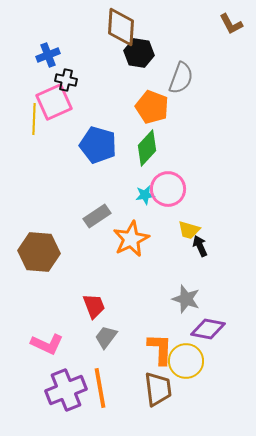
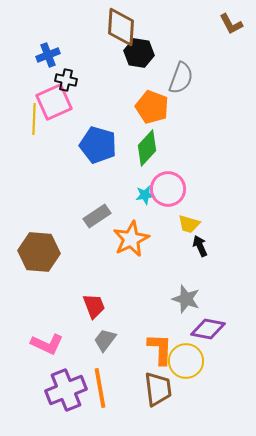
yellow trapezoid: moved 6 px up
gray trapezoid: moved 1 px left, 3 px down
